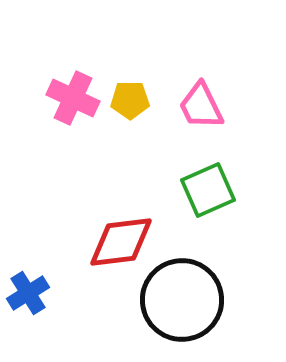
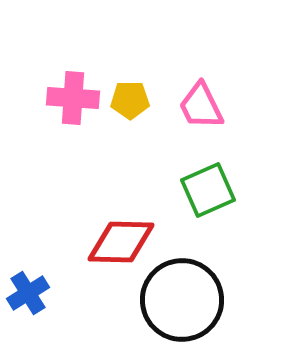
pink cross: rotated 21 degrees counterclockwise
red diamond: rotated 8 degrees clockwise
